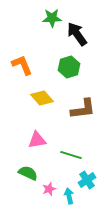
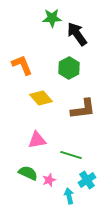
green hexagon: moved 1 px down; rotated 10 degrees counterclockwise
yellow diamond: moved 1 px left
pink star: moved 9 px up
